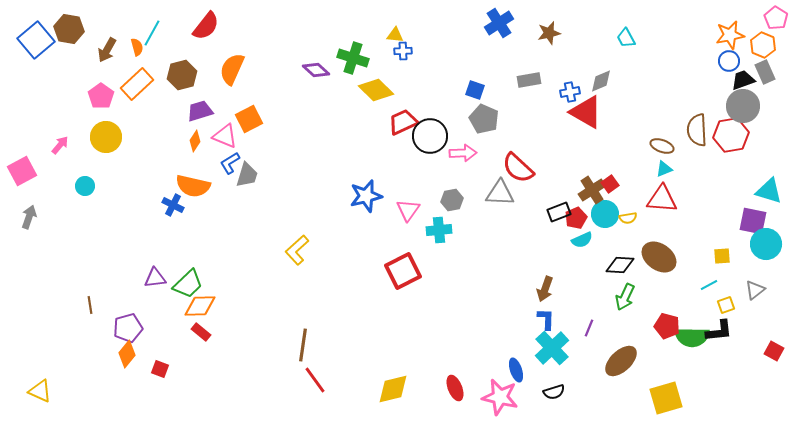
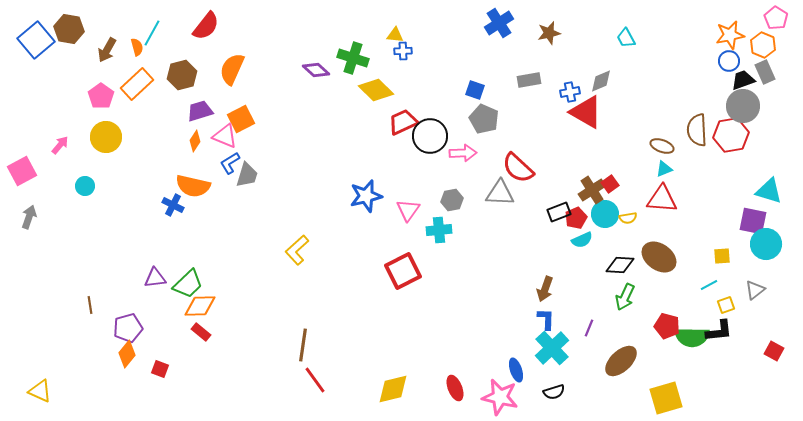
orange square at (249, 119): moved 8 px left
